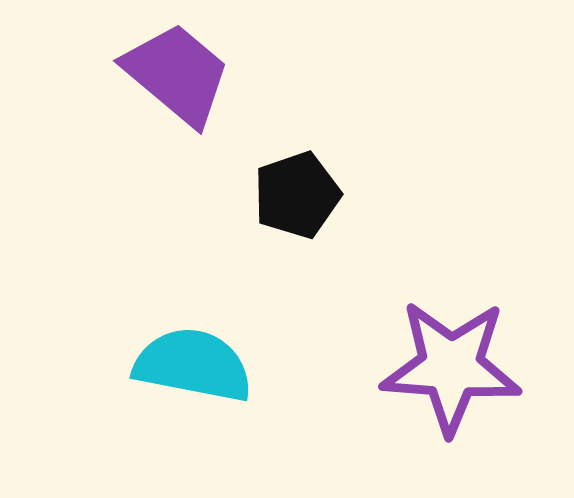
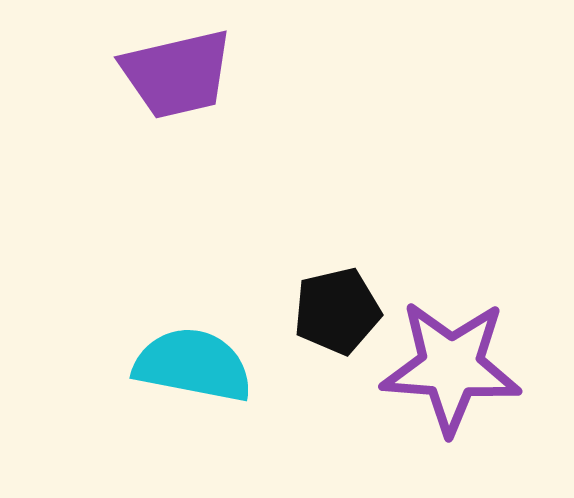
purple trapezoid: rotated 127 degrees clockwise
black pentagon: moved 40 px right, 116 px down; rotated 6 degrees clockwise
